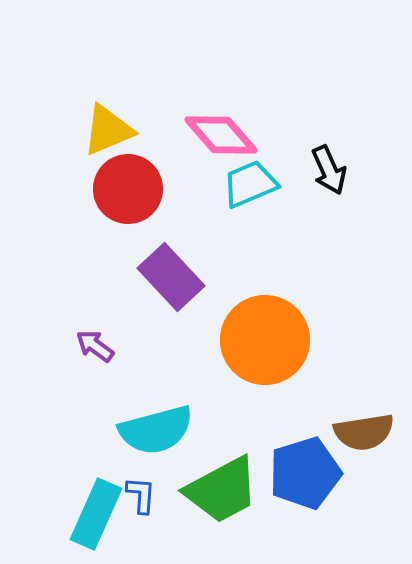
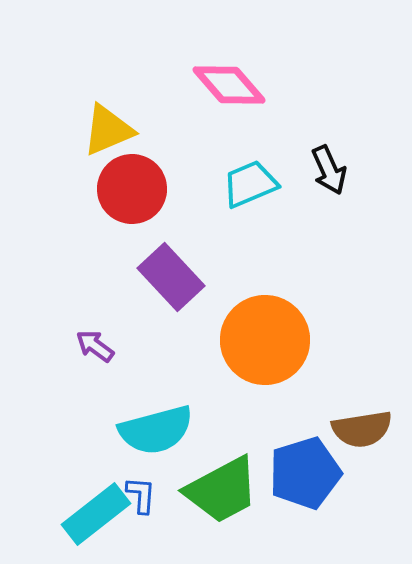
pink diamond: moved 8 px right, 50 px up
red circle: moved 4 px right
brown semicircle: moved 2 px left, 3 px up
cyan rectangle: rotated 28 degrees clockwise
